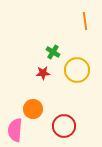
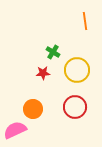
red circle: moved 11 px right, 19 px up
pink semicircle: rotated 60 degrees clockwise
